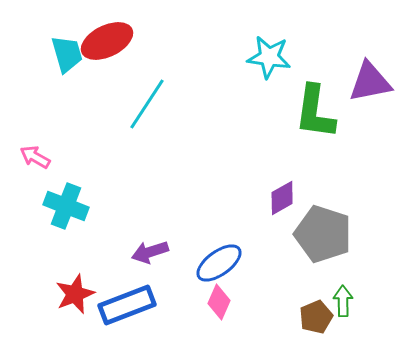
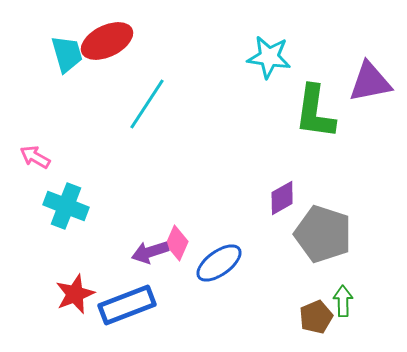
pink diamond: moved 42 px left, 59 px up
